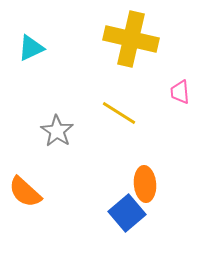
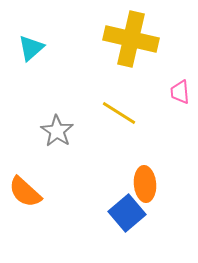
cyan triangle: rotated 16 degrees counterclockwise
